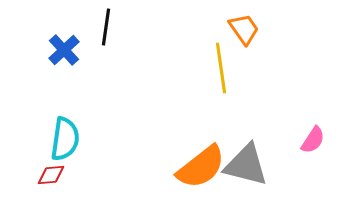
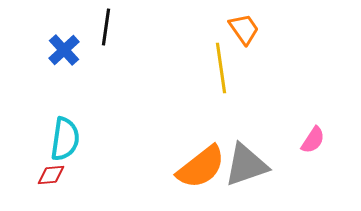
gray triangle: rotated 33 degrees counterclockwise
